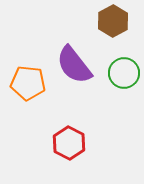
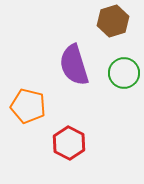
brown hexagon: rotated 12 degrees clockwise
purple semicircle: rotated 21 degrees clockwise
orange pentagon: moved 23 px down; rotated 8 degrees clockwise
